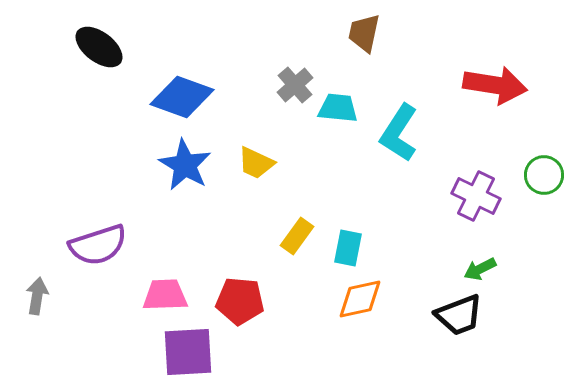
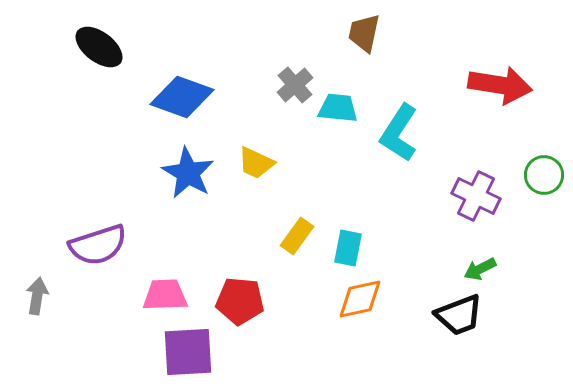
red arrow: moved 5 px right
blue star: moved 3 px right, 8 px down
